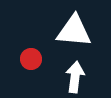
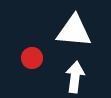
red circle: moved 1 px right, 1 px up
